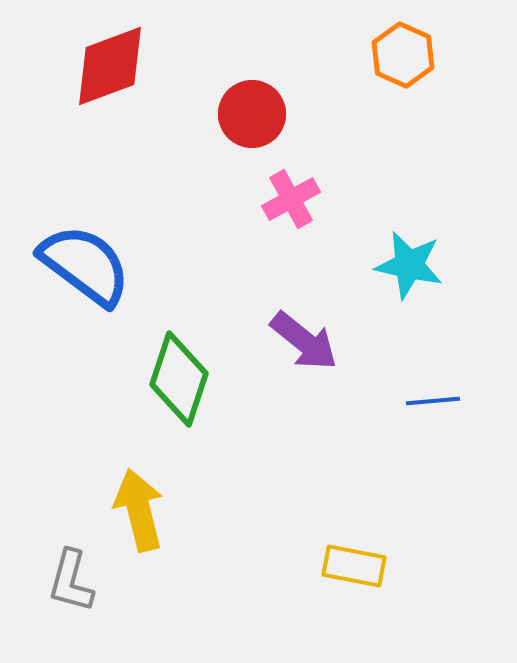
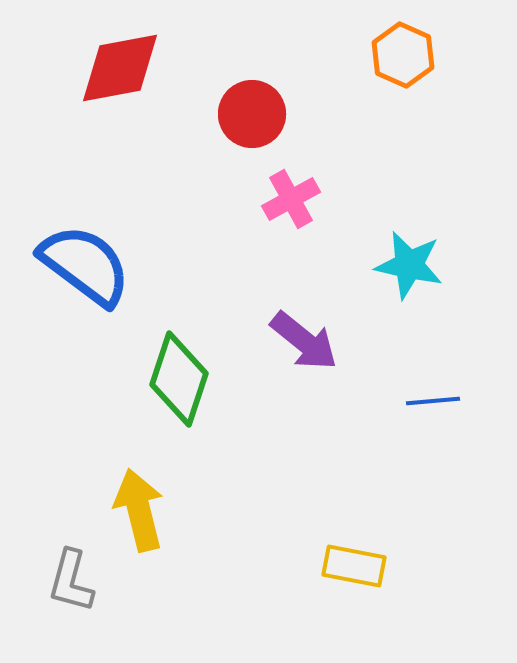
red diamond: moved 10 px right, 2 px down; rotated 10 degrees clockwise
